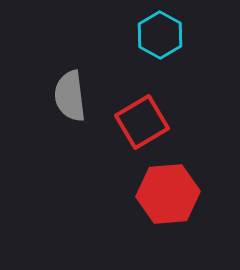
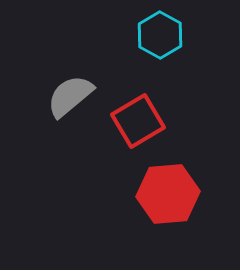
gray semicircle: rotated 57 degrees clockwise
red square: moved 4 px left, 1 px up
